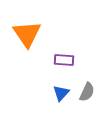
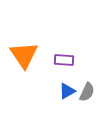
orange triangle: moved 3 px left, 21 px down
blue triangle: moved 6 px right, 2 px up; rotated 18 degrees clockwise
